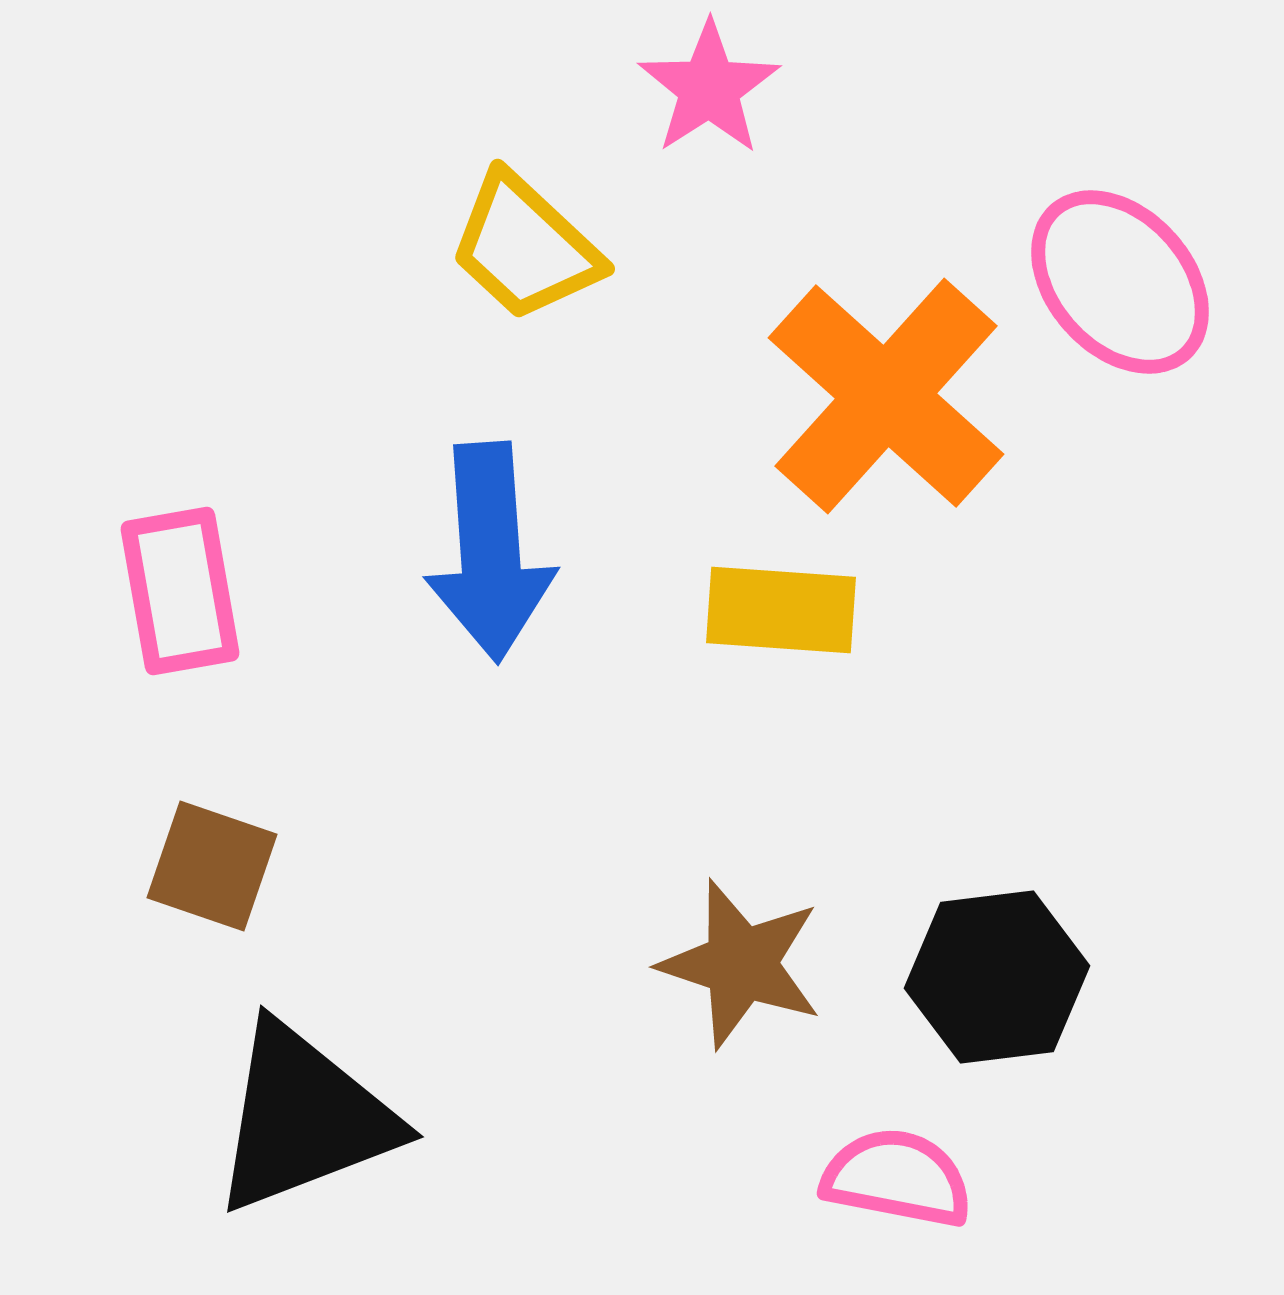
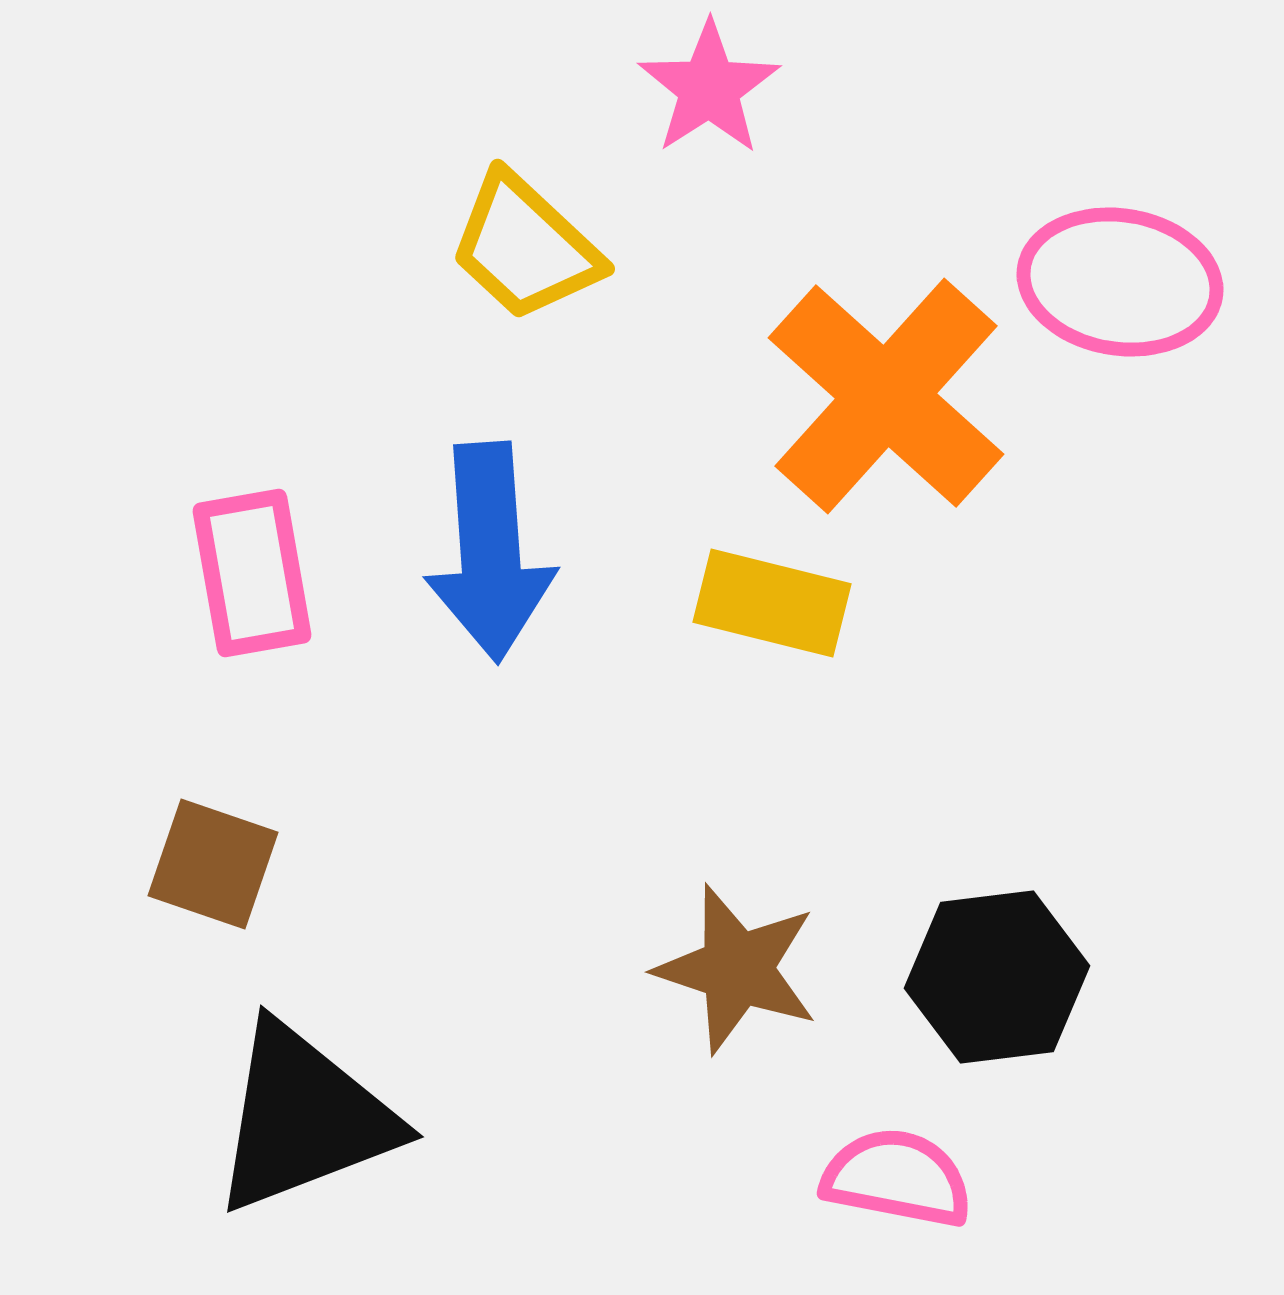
pink ellipse: rotated 39 degrees counterclockwise
pink rectangle: moved 72 px right, 18 px up
yellow rectangle: moved 9 px left, 7 px up; rotated 10 degrees clockwise
brown square: moved 1 px right, 2 px up
brown star: moved 4 px left, 5 px down
